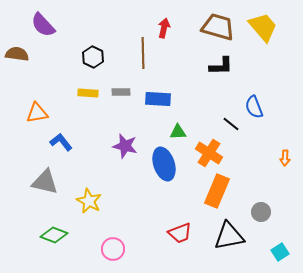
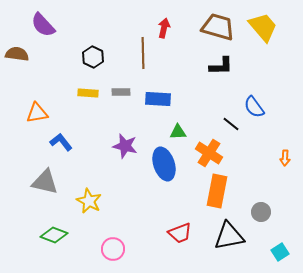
blue semicircle: rotated 15 degrees counterclockwise
orange rectangle: rotated 12 degrees counterclockwise
